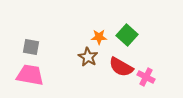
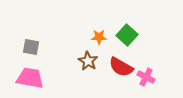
brown star: moved 4 px down
pink trapezoid: moved 3 px down
